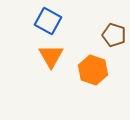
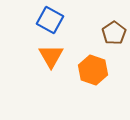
blue square: moved 2 px right, 1 px up
brown pentagon: moved 2 px up; rotated 20 degrees clockwise
